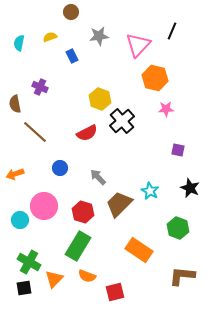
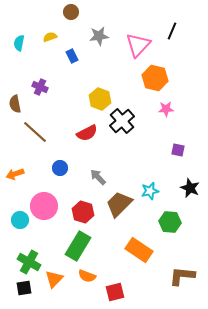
cyan star: rotated 30 degrees clockwise
green hexagon: moved 8 px left, 6 px up; rotated 15 degrees counterclockwise
